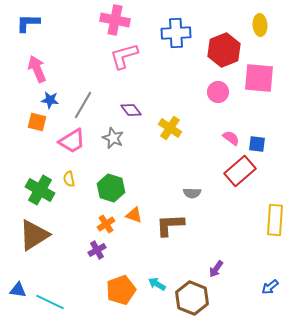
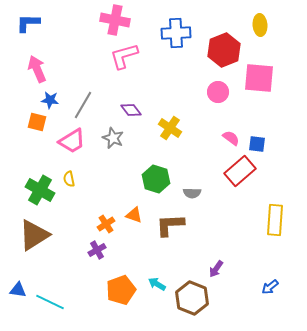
green hexagon: moved 45 px right, 9 px up
